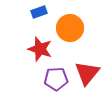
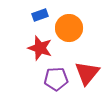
blue rectangle: moved 1 px right, 3 px down
orange circle: moved 1 px left
red star: moved 1 px up
